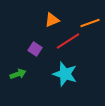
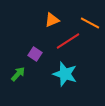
orange line: rotated 48 degrees clockwise
purple square: moved 5 px down
green arrow: rotated 28 degrees counterclockwise
